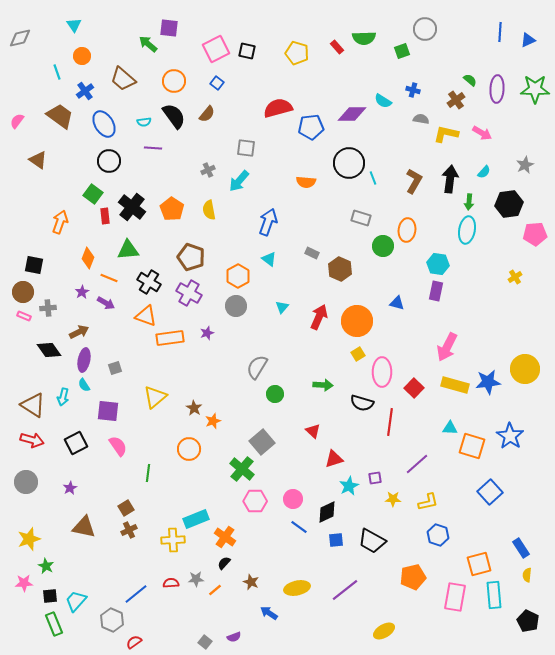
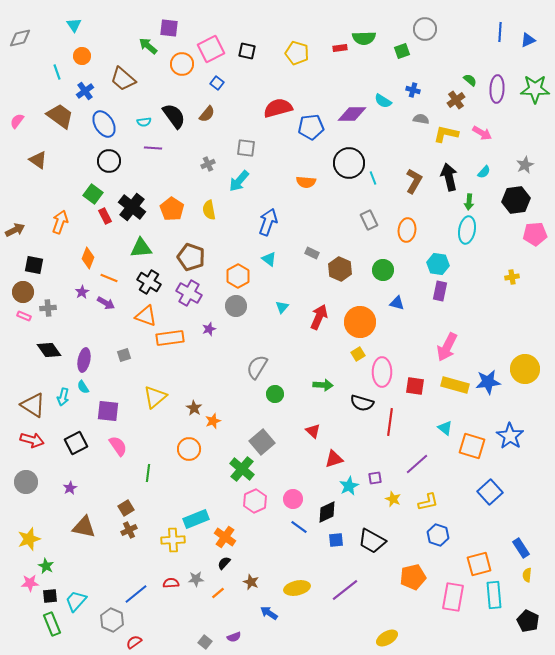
green arrow at (148, 44): moved 2 px down
red rectangle at (337, 47): moved 3 px right, 1 px down; rotated 56 degrees counterclockwise
pink square at (216, 49): moved 5 px left
orange circle at (174, 81): moved 8 px right, 17 px up
gray cross at (208, 170): moved 6 px up
black arrow at (450, 179): moved 1 px left, 2 px up; rotated 20 degrees counterclockwise
black hexagon at (509, 204): moved 7 px right, 4 px up
red rectangle at (105, 216): rotated 21 degrees counterclockwise
gray rectangle at (361, 218): moved 8 px right, 2 px down; rotated 48 degrees clockwise
green circle at (383, 246): moved 24 px down
green triangle at (128, 250): moved 13 px right, 2 px up
yellow cross at (515, 277): moved 3 px left; rotated 24 degrees clockwise
purple rectangle at (436, 291): moved 4 px right
orange circle at (357, 321): moved 3 px right, 1 px down
brown arrow at (79, 332): moved 64 px left, 102 px up
purple star at (207, 333): moved 2 px right, 4 px up
gray square at (115, 368): moved 9 px right, 13 px up
cyan semicircle at (84, 385): moved 1 px left, 2 px down
red square at (414, 388): moved 1 px right, 2 px up; rotated 36 degrees counterclockwise
cyan triangle at (450, 428): moved 5 px left; rotated 35 degrees clockwise
yellow star at (393, 499): rotated 21 degrees clockwise
pink hexagon at (255, 501): rotated 25 degrees counterclockwise
pink star at (24, 583): moved 6 px right
orange line at (215, 590): moved 3 px right, 3 px down
pink rectangle at (455, 597): moved 2 px left
green rectangle at (54, 624): moved 2 px left
yellow ellipse at (384, 631): moved 3 px right, 7 px down
